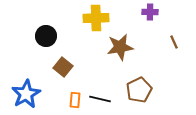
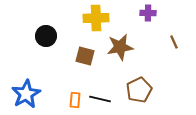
purple cross: moved 2 px left, 1 px down
brown square: moved 22 px right, 11 px up; rotated 24 degrees counterclockwise
